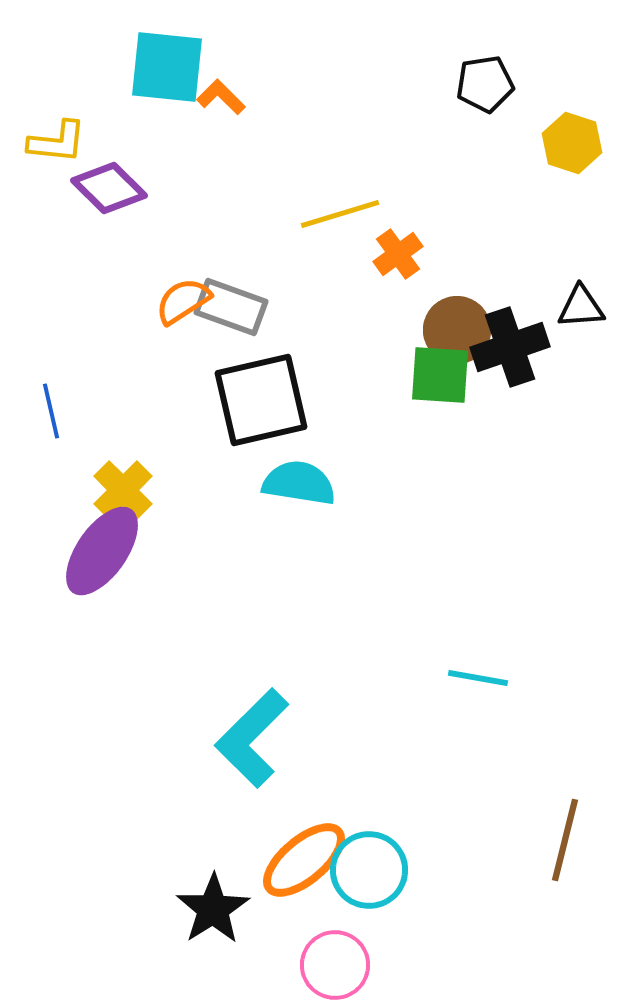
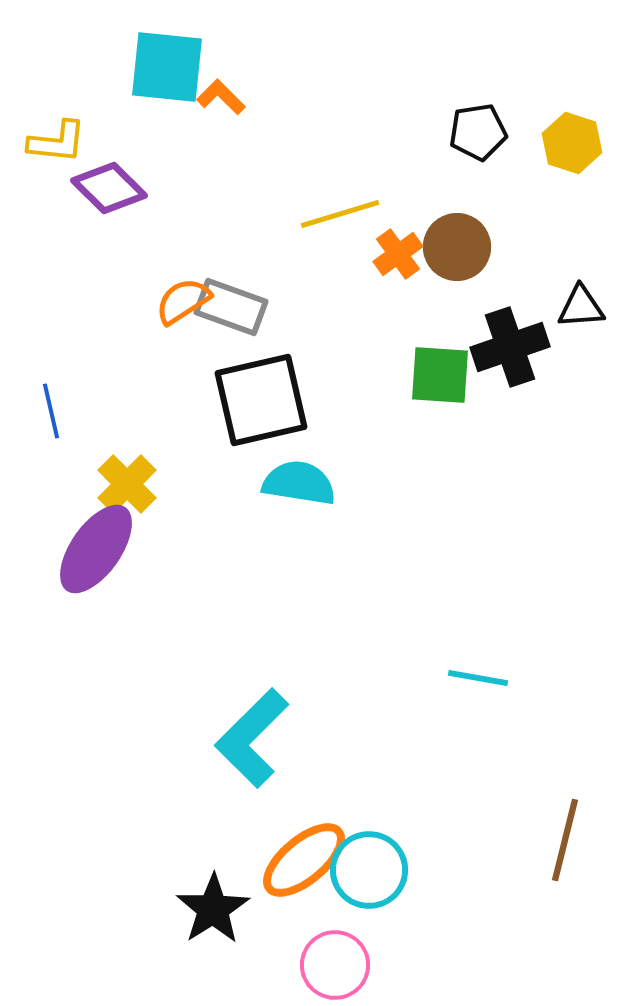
black pentagon: moved 7 px left, 48 px down
brown circle: moved 83 px up
yellow cross: moved 4 px right, 6 px up
purple ellipse: moved 6 px left, 2 px up
